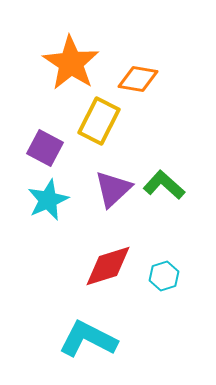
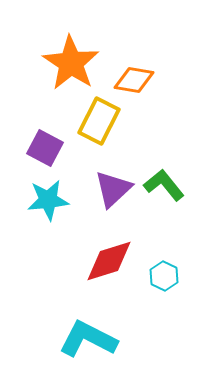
orange diamond: moved 4 px left, 1 px down
green L-shape: rotated 9 degrees clockwise
cyan star: rotated 18 degrees clockwise
red diamond: moved 1 px right, 5 px up
cyan hexagon: rotated 16 degrees counterclockwise
